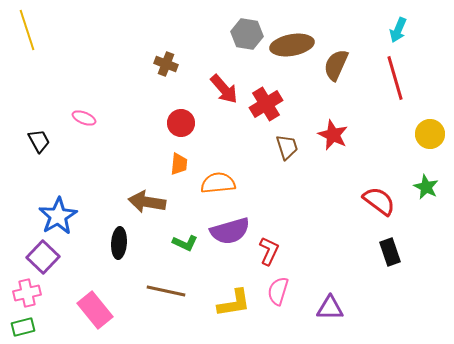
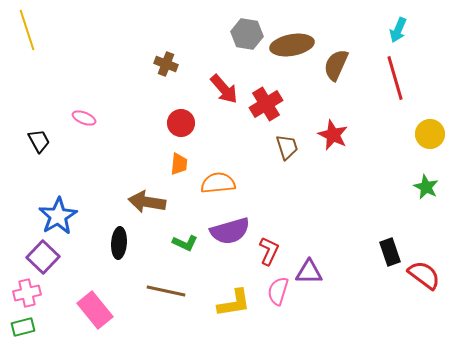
red semicircle: moved 45 px right, 74 px down
purple triangle: moved 21 px left, 36 px up
